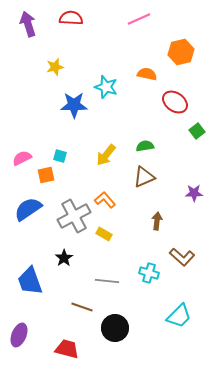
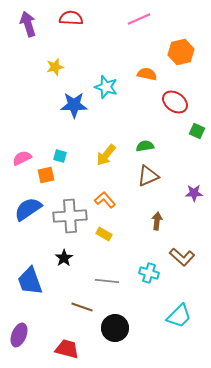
green square: rotated 28 degrees counterclockwise
brown triangle: moved 4 px right, 1 px up
gray cross: moved 4 px left; rotated 24 degrees clockwise
